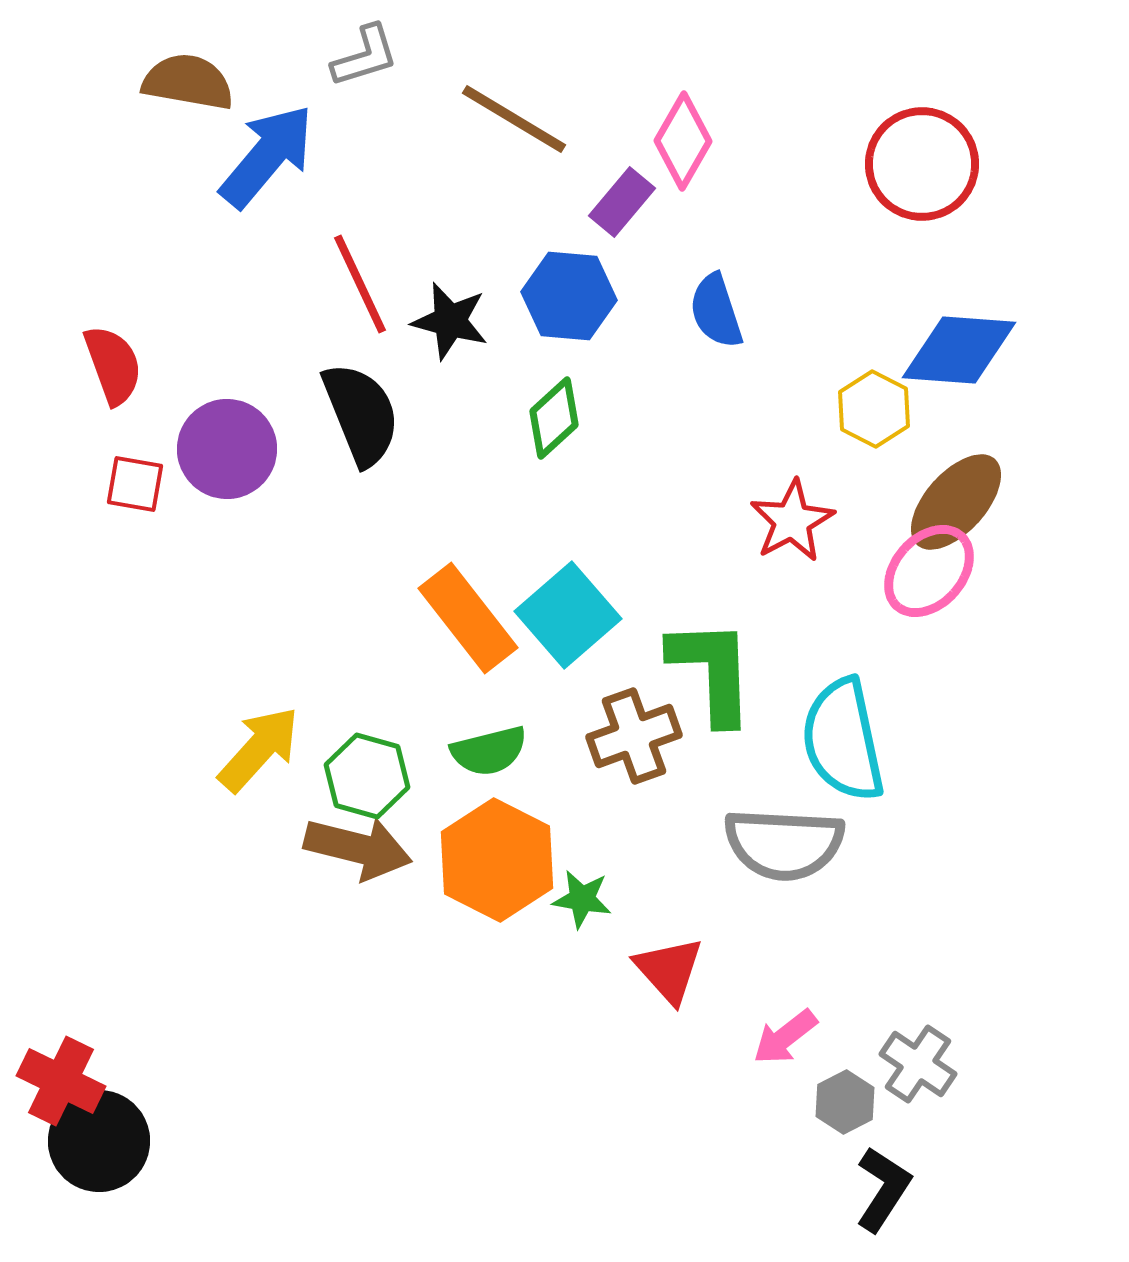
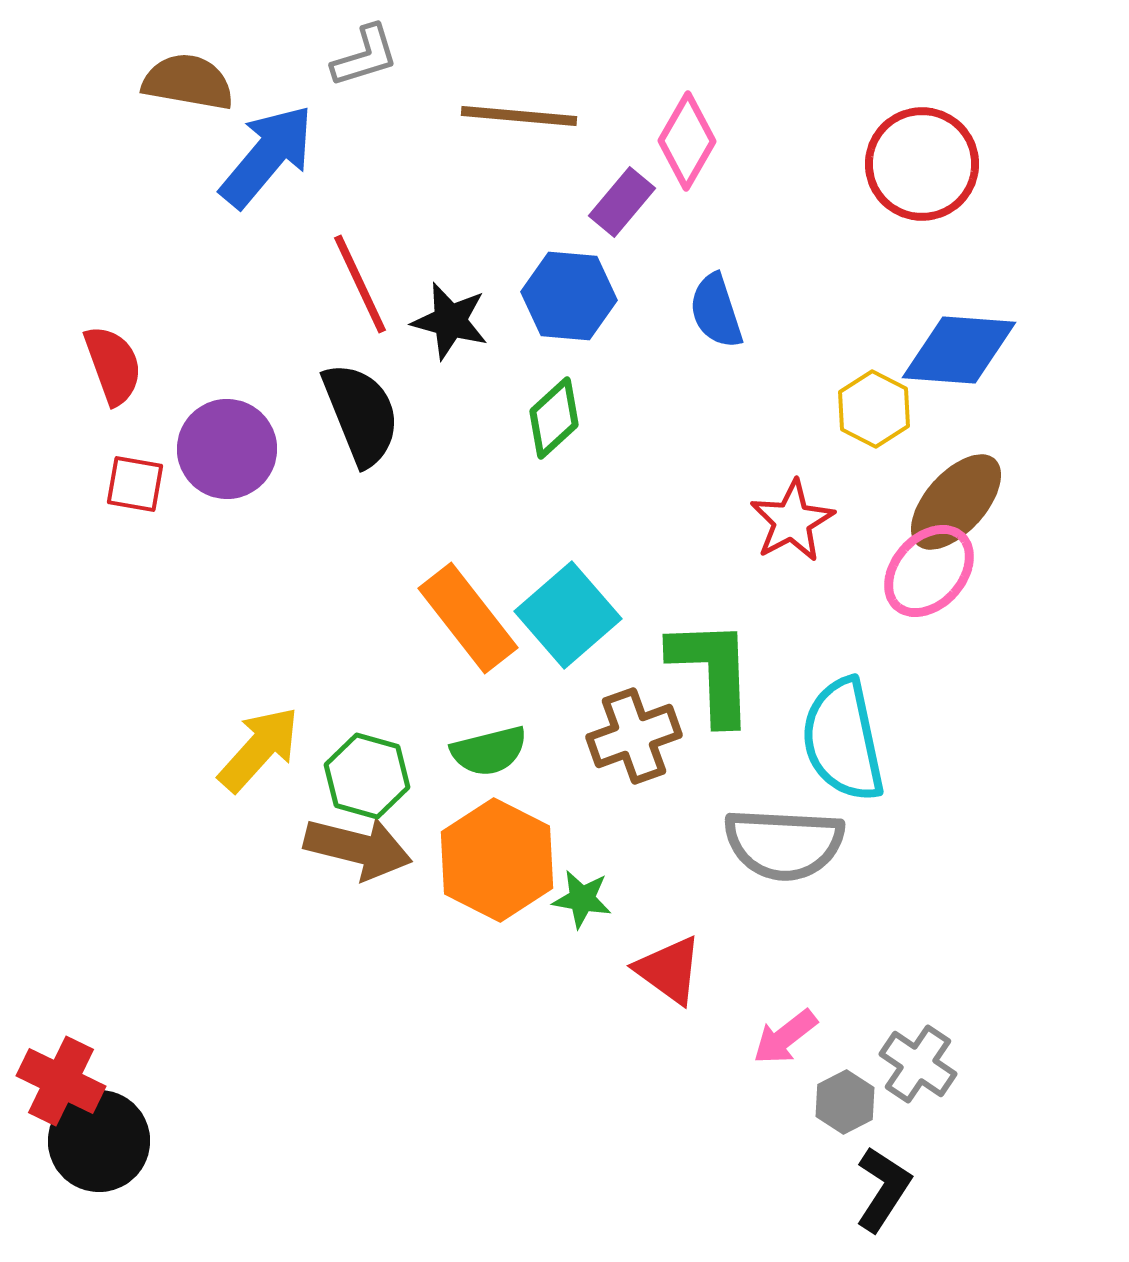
brown line: moved 5 px right, 3 px up; rotated 26 degrees counterclockwise
pink diamond: moved 4 px right
red triangle: rotated 12 degrees counterclockwise
